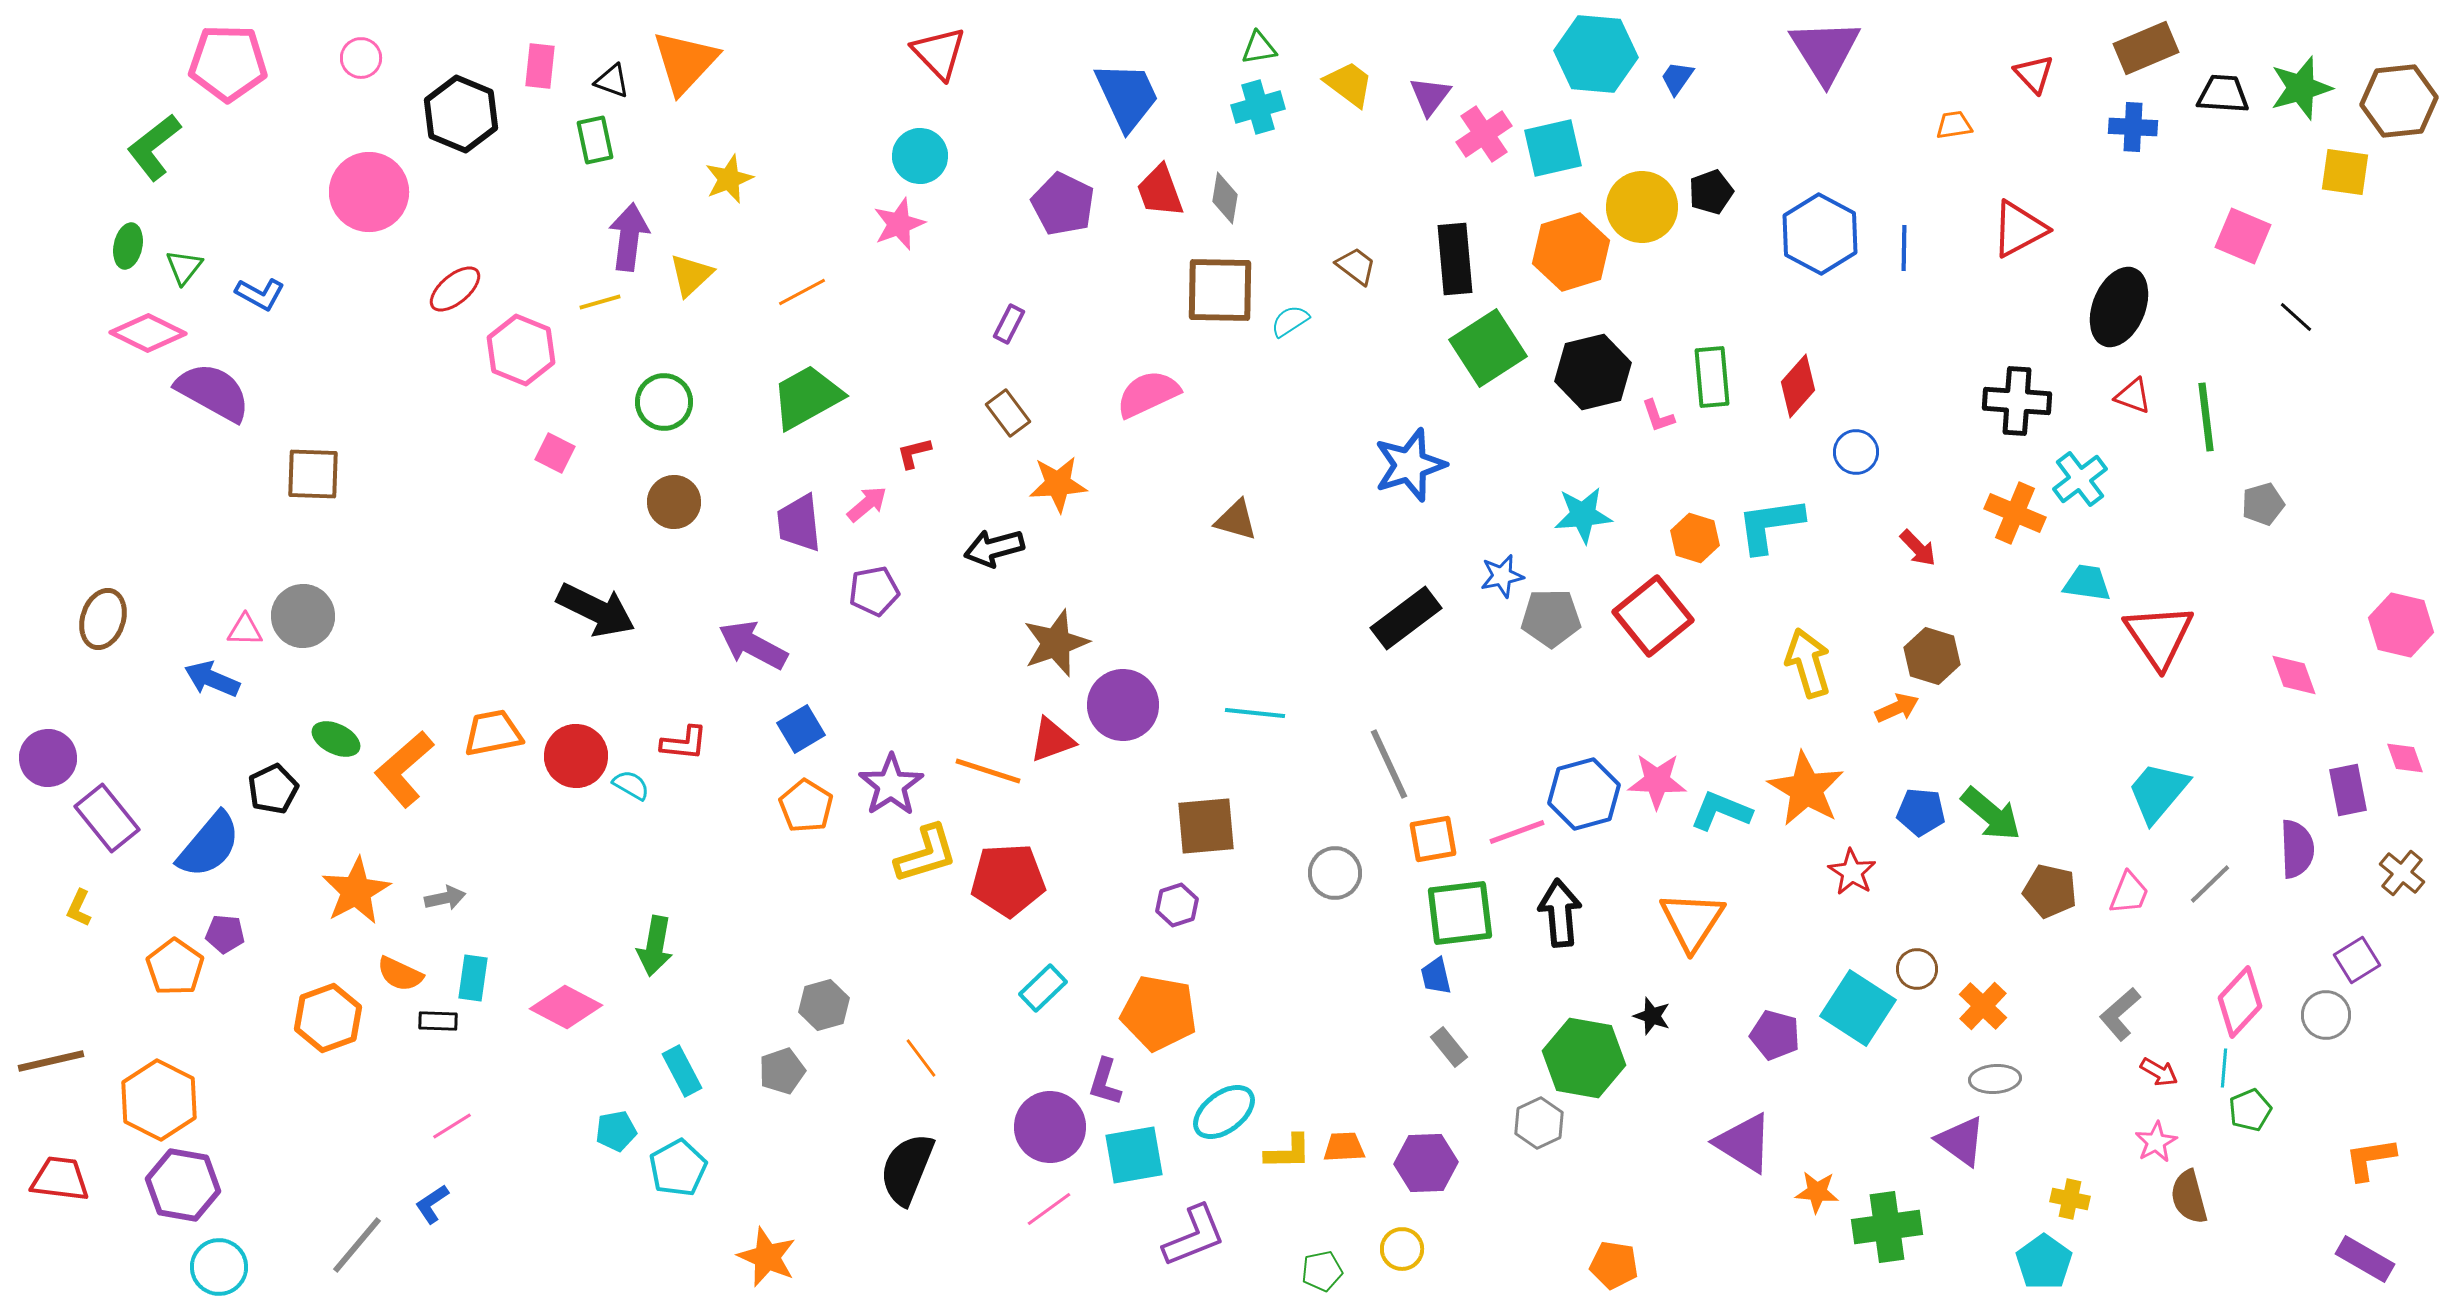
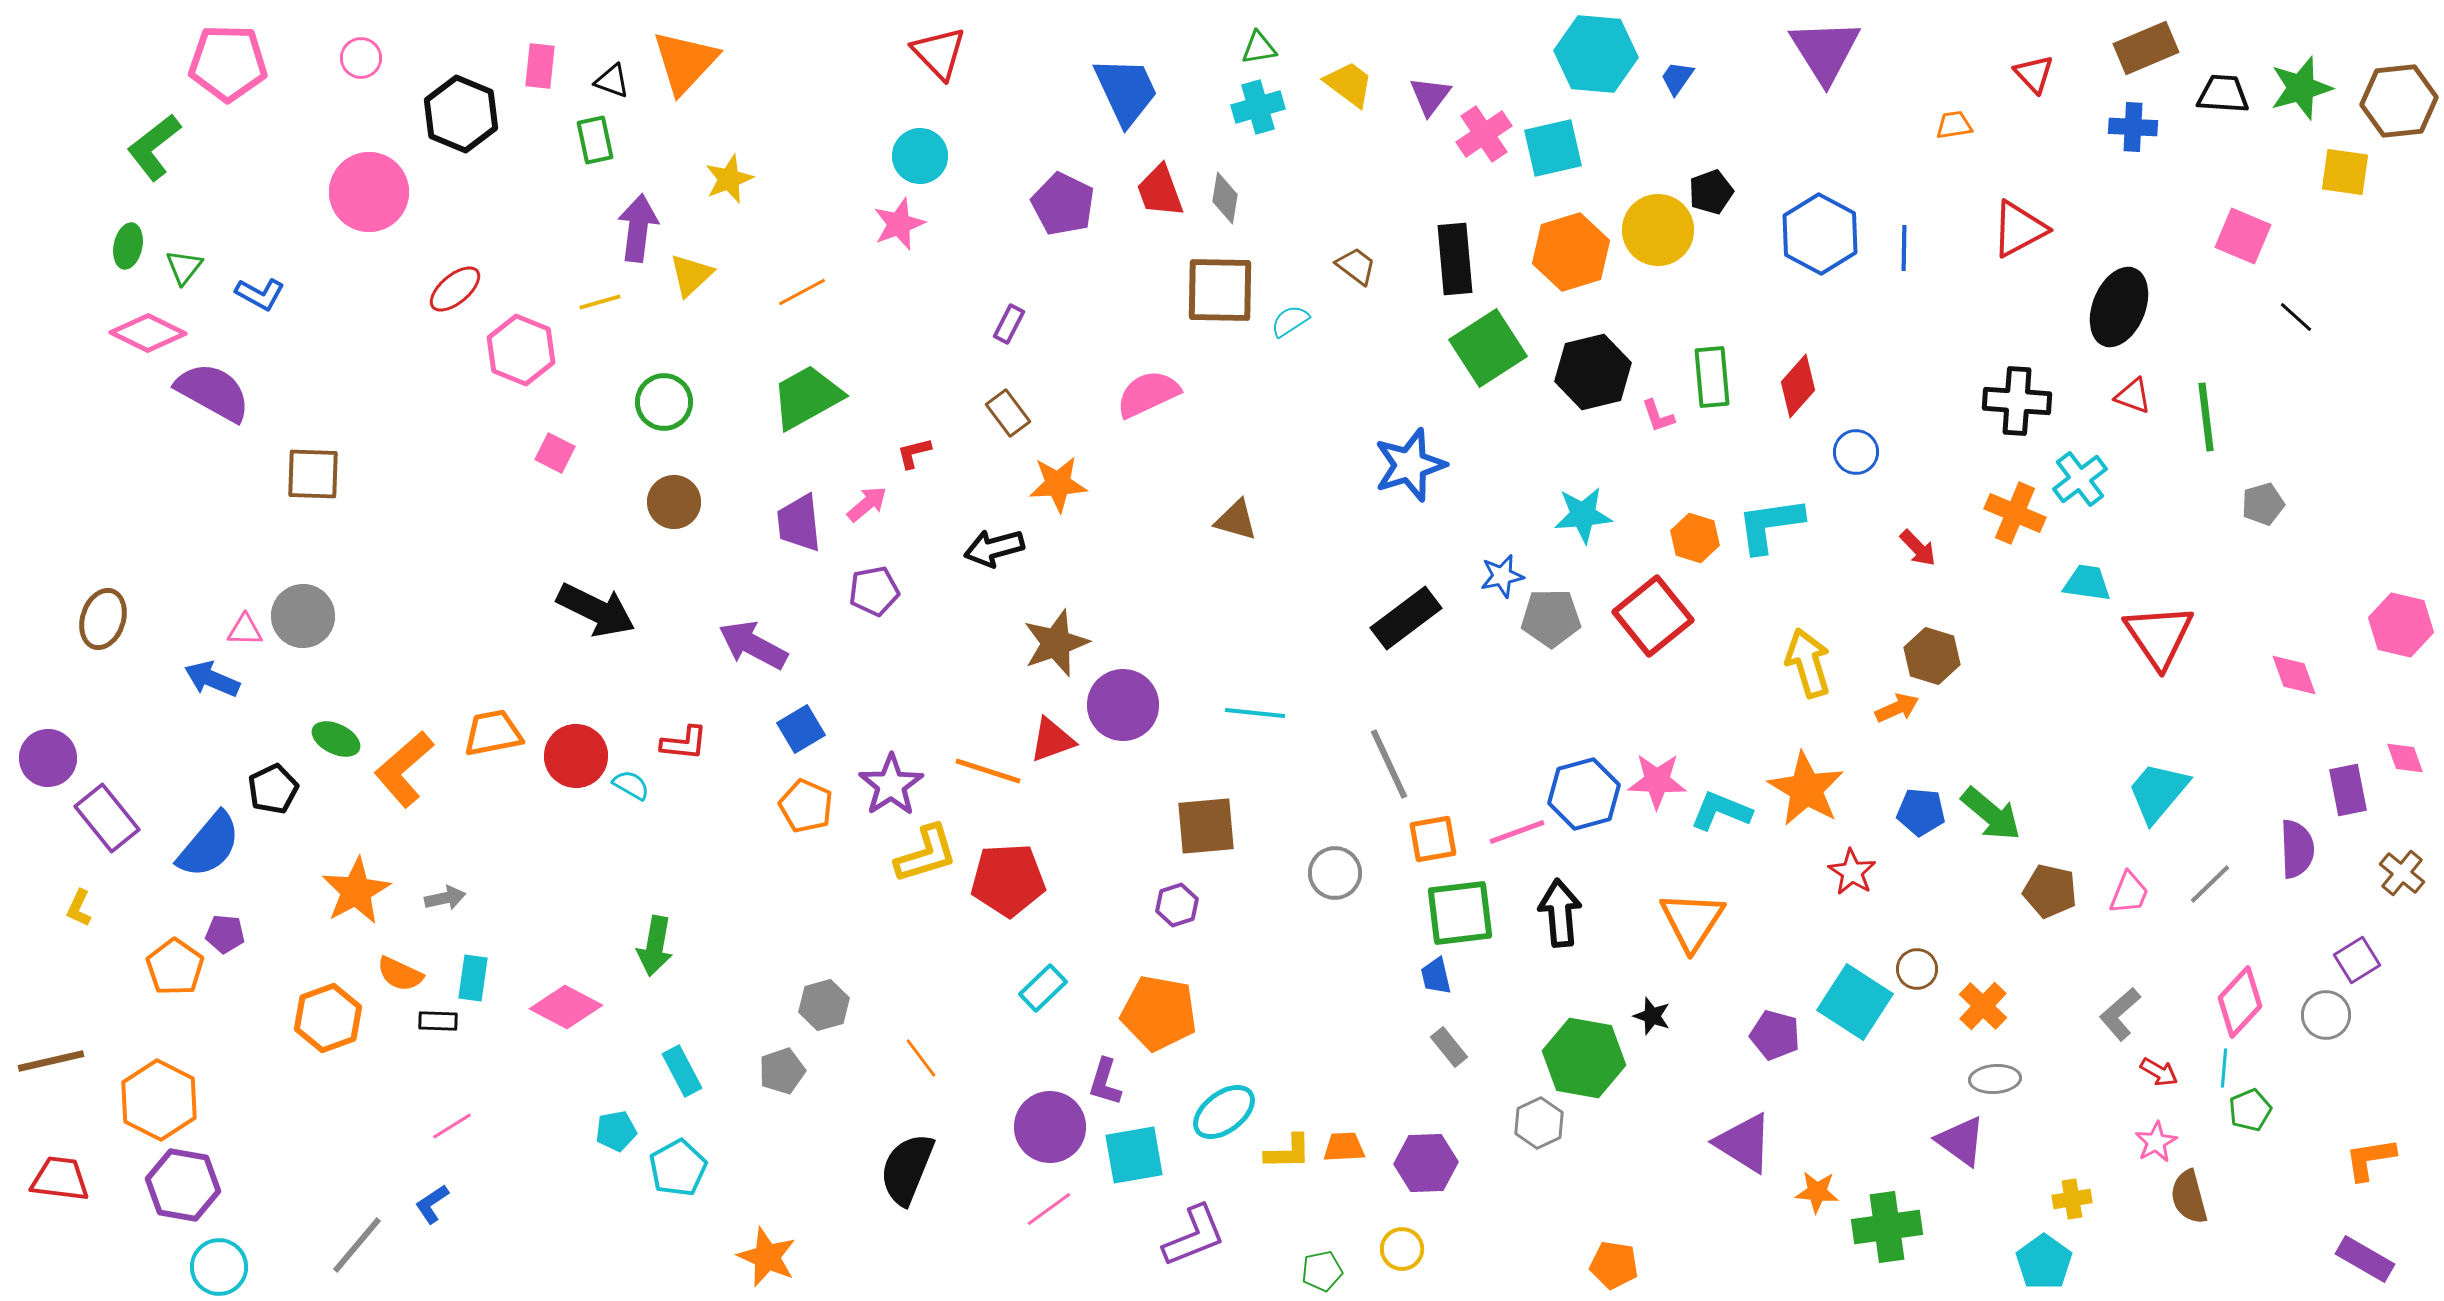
blue trapezoid at (1127, 96): moved 1 px left, 5 px up
yellow circle at (1642, 207): moved 16 px right, 23 px down
purple arrow at (629, 237): moved 9 px right, 9 px up
orange pentagon at (806, 806): rotated 8 degrees counterclockwise
cyan square at (1858, 1008): moved 3 px left, 6 px up
yellow cross at (2070, 1199): moved 2 px right; rotated 21 degrees counterclockwise
